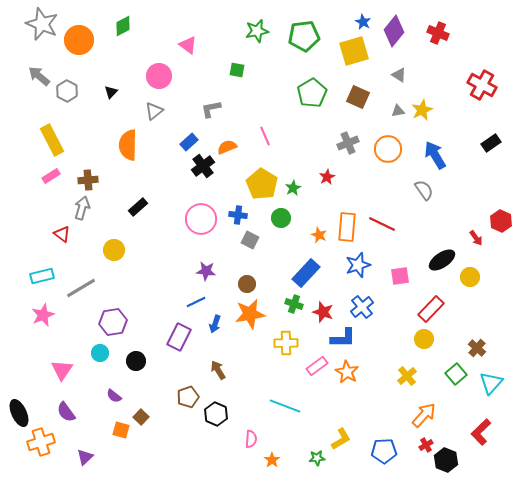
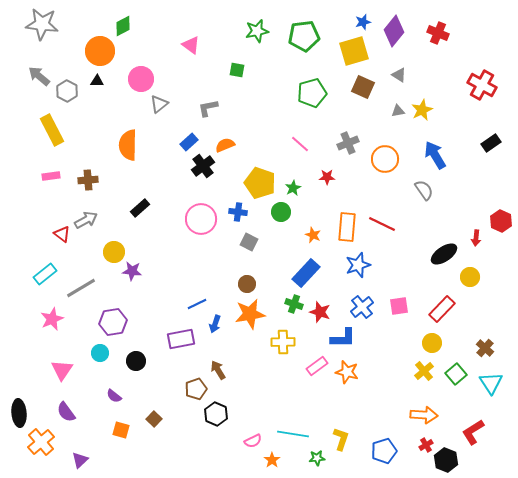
blue star at (363, 22): rotated 28 degrees clockwise
gray star at (42, 24): rotated 16 degrees counterclockwise
orange circle at (79, 40): moved 21 px right, 11 px down
pink triangle at (188, 45): moved 3 px right
pink circle at (159, 76): moved 18 px left, 3 px down
black triangle at (111, 92): moved 14 px left, 11 px up; rotated 48 degrees clockwise
green pentagon at (312, 93): rotated 16 degrees clockwise
brown square at (358, 97): moved 5 px right, 10 px up
gray L-shape at (211, 109): moved 3 px left, 1 px up
gray triangle at (154, 111): moved 5 px right, 7 px up
pink line at (265, 136): moved 35 px right, 8 px down; rotated 24 degrees counterclockwise
yellow rectangle at (52, 140): moved 10 px up
orange semicircle at (227, 147): moved 2 px left, 2 px up
orange circle at (388, 149): moved 3 px left, 10 px down
pink rectangle at (51, 176): rotated 24 degrees clockwise
red star at (327, 177): rotated 28 degrees clockwise
yellow pentagon at (262, 184): moved 2 px left, 1 px up; rotated 12 degrees counterclockwise
black rectangle at (138, 207): moved 2 px right, 1 px down
gray arrow at (82, 208): moved 4 px right, 12 px down; rotated 45 degrees clockwise
blue cross at (238, 215): moved 3 px up
green circle at (281, 218): moved 6 px up
orange star at (319, 235): moved 6 px left
red arrow at (476, 238): rotated 42 degrees clockwise
gray square at (250, 240): moved 1 px left, 2 px down
yellow circle at (114, 250): moved 2 px down
black ellipse at (442, 260): moved 2 px right, 6 px up
purple star at (206, 271): moved 74 px left
cyan rectangle at (42, 276): moved 3 px right, 2 px up; rotated 25 degrees counterclockwise
pink square at (400, 276): moved 1 px left, 30 px down
blue line at (196, 302): moved 1 px right, 2 px down
red rectangle at (431, 309): moved 11 px right
red star at (323, 312): moved 3 px left
pink star at (43, 315): moved 9 px right, 4 px down
purple rectangle at (179, 337): moved 2 px right, 2 px down; rotated 52 degrees clockwise
yellow circle at (424, 339): moved 8 px right, 4 px down
yellow cross at (286, 343): moved 3 px left, 1 px up
brown cross at (477, 348): moved 8 px right
orange star at (347, 372): rotated 15 degrees counterclockwise
yellow cross at (407, 376): moved 17 px right, 5 px up
cyan triangle at (491, 383): rotated 15 degrees counterclockwise
brown pentagon at (188, 397): moved 8 px right, 8 px up
cyan line at (285, 406): moved 8 px right, 28 px down; rotated 12 degrees counterclockwise
black ellipse at (19, 413): rotated 20 degrees clockwise
orange arrow at (424, 415): rotated 52 degrees clockwise
brown square at (141, 417): moved 13 px right, 2 px down
red L-shape at (481, 432): moved 8 px left; rotated 12 degrees clockwise
pink semicircle at (251, 439): moved 2 px right, 2 px down; rotated 60 degrees clockwise
yellow L-shape at (341, 439): rotated 40 degrees counterclockwise
orange cross at (41, 442): rotated 24 degrees counterclockwise
blue pentagon at (384, 451): rotated 15 degrees counterclockwise
purple triangle at (85, 457): moved 5 px left, 3 px down
